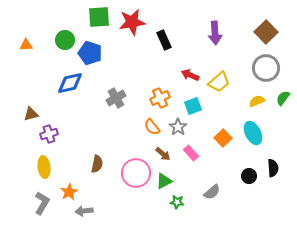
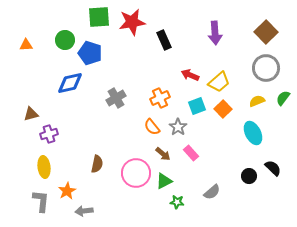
cyan square: moved 4 px right
orange square: moved 29 px up
black semicircle: rotated 42 degrees counterclockwise
orange star: moved 2 px left, 1 px up
gray L-shape: moved 1 px left, 2 px up; rotated 25 degrees counterclockwise
